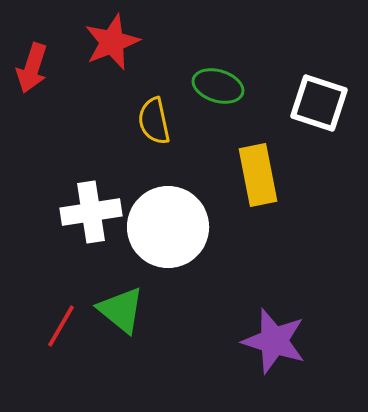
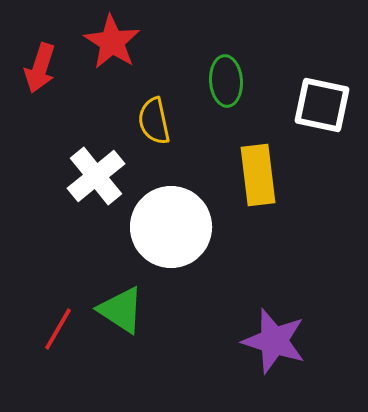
red star: rotated 18 degrees counterclockwise
red arrow: moved 8 px right
green ellipse: moved 8 px right, 5 px up; rotated 69 degrees clockwise
white square: moved 3 px right, 2 px down; rotated 6 degrees counterclockwise
yellow rectangle: rotated 4 degrees clockwise
white cross: moved 5 px right, 36 px up; rotated 30 degrees counterclockwise
white circle: moved 3 px right
green triangle: rotated 6 degrees counterclockwise
red line: moved 3 px left, 3 px down
